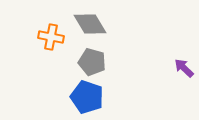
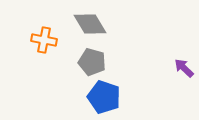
orange cross: moved 7 px left, 3 px down
blue pentagon: moved 17 px right
